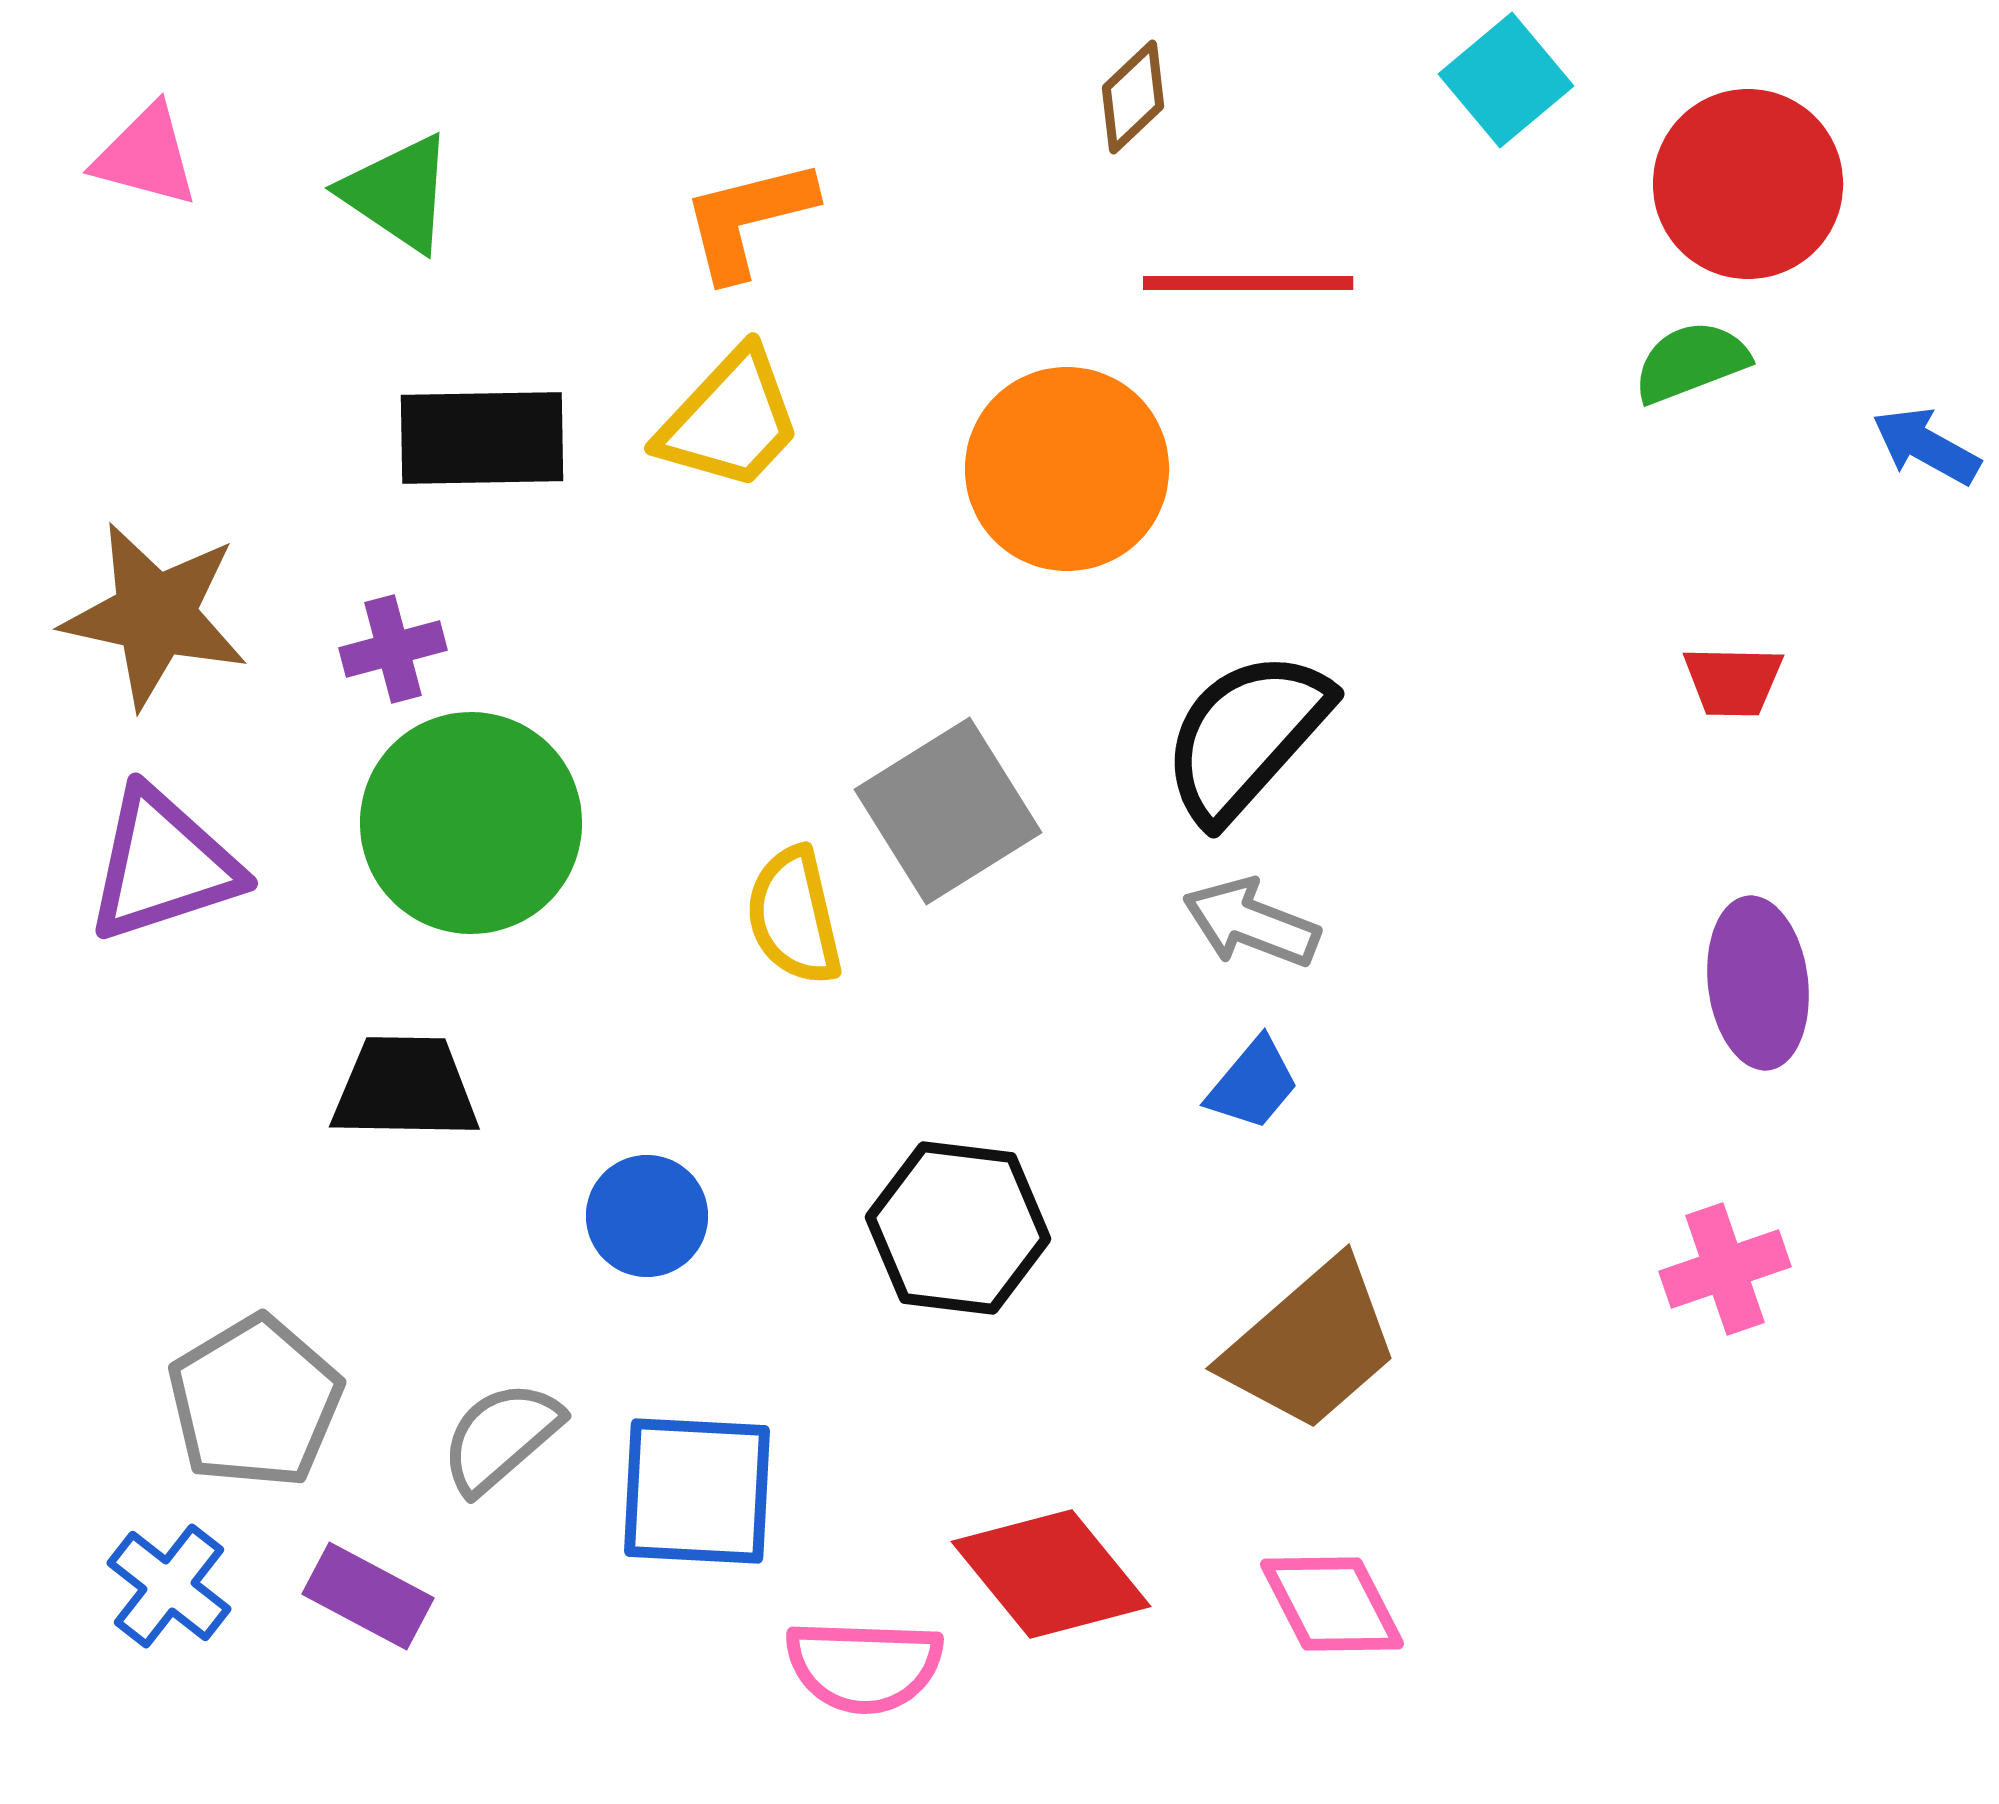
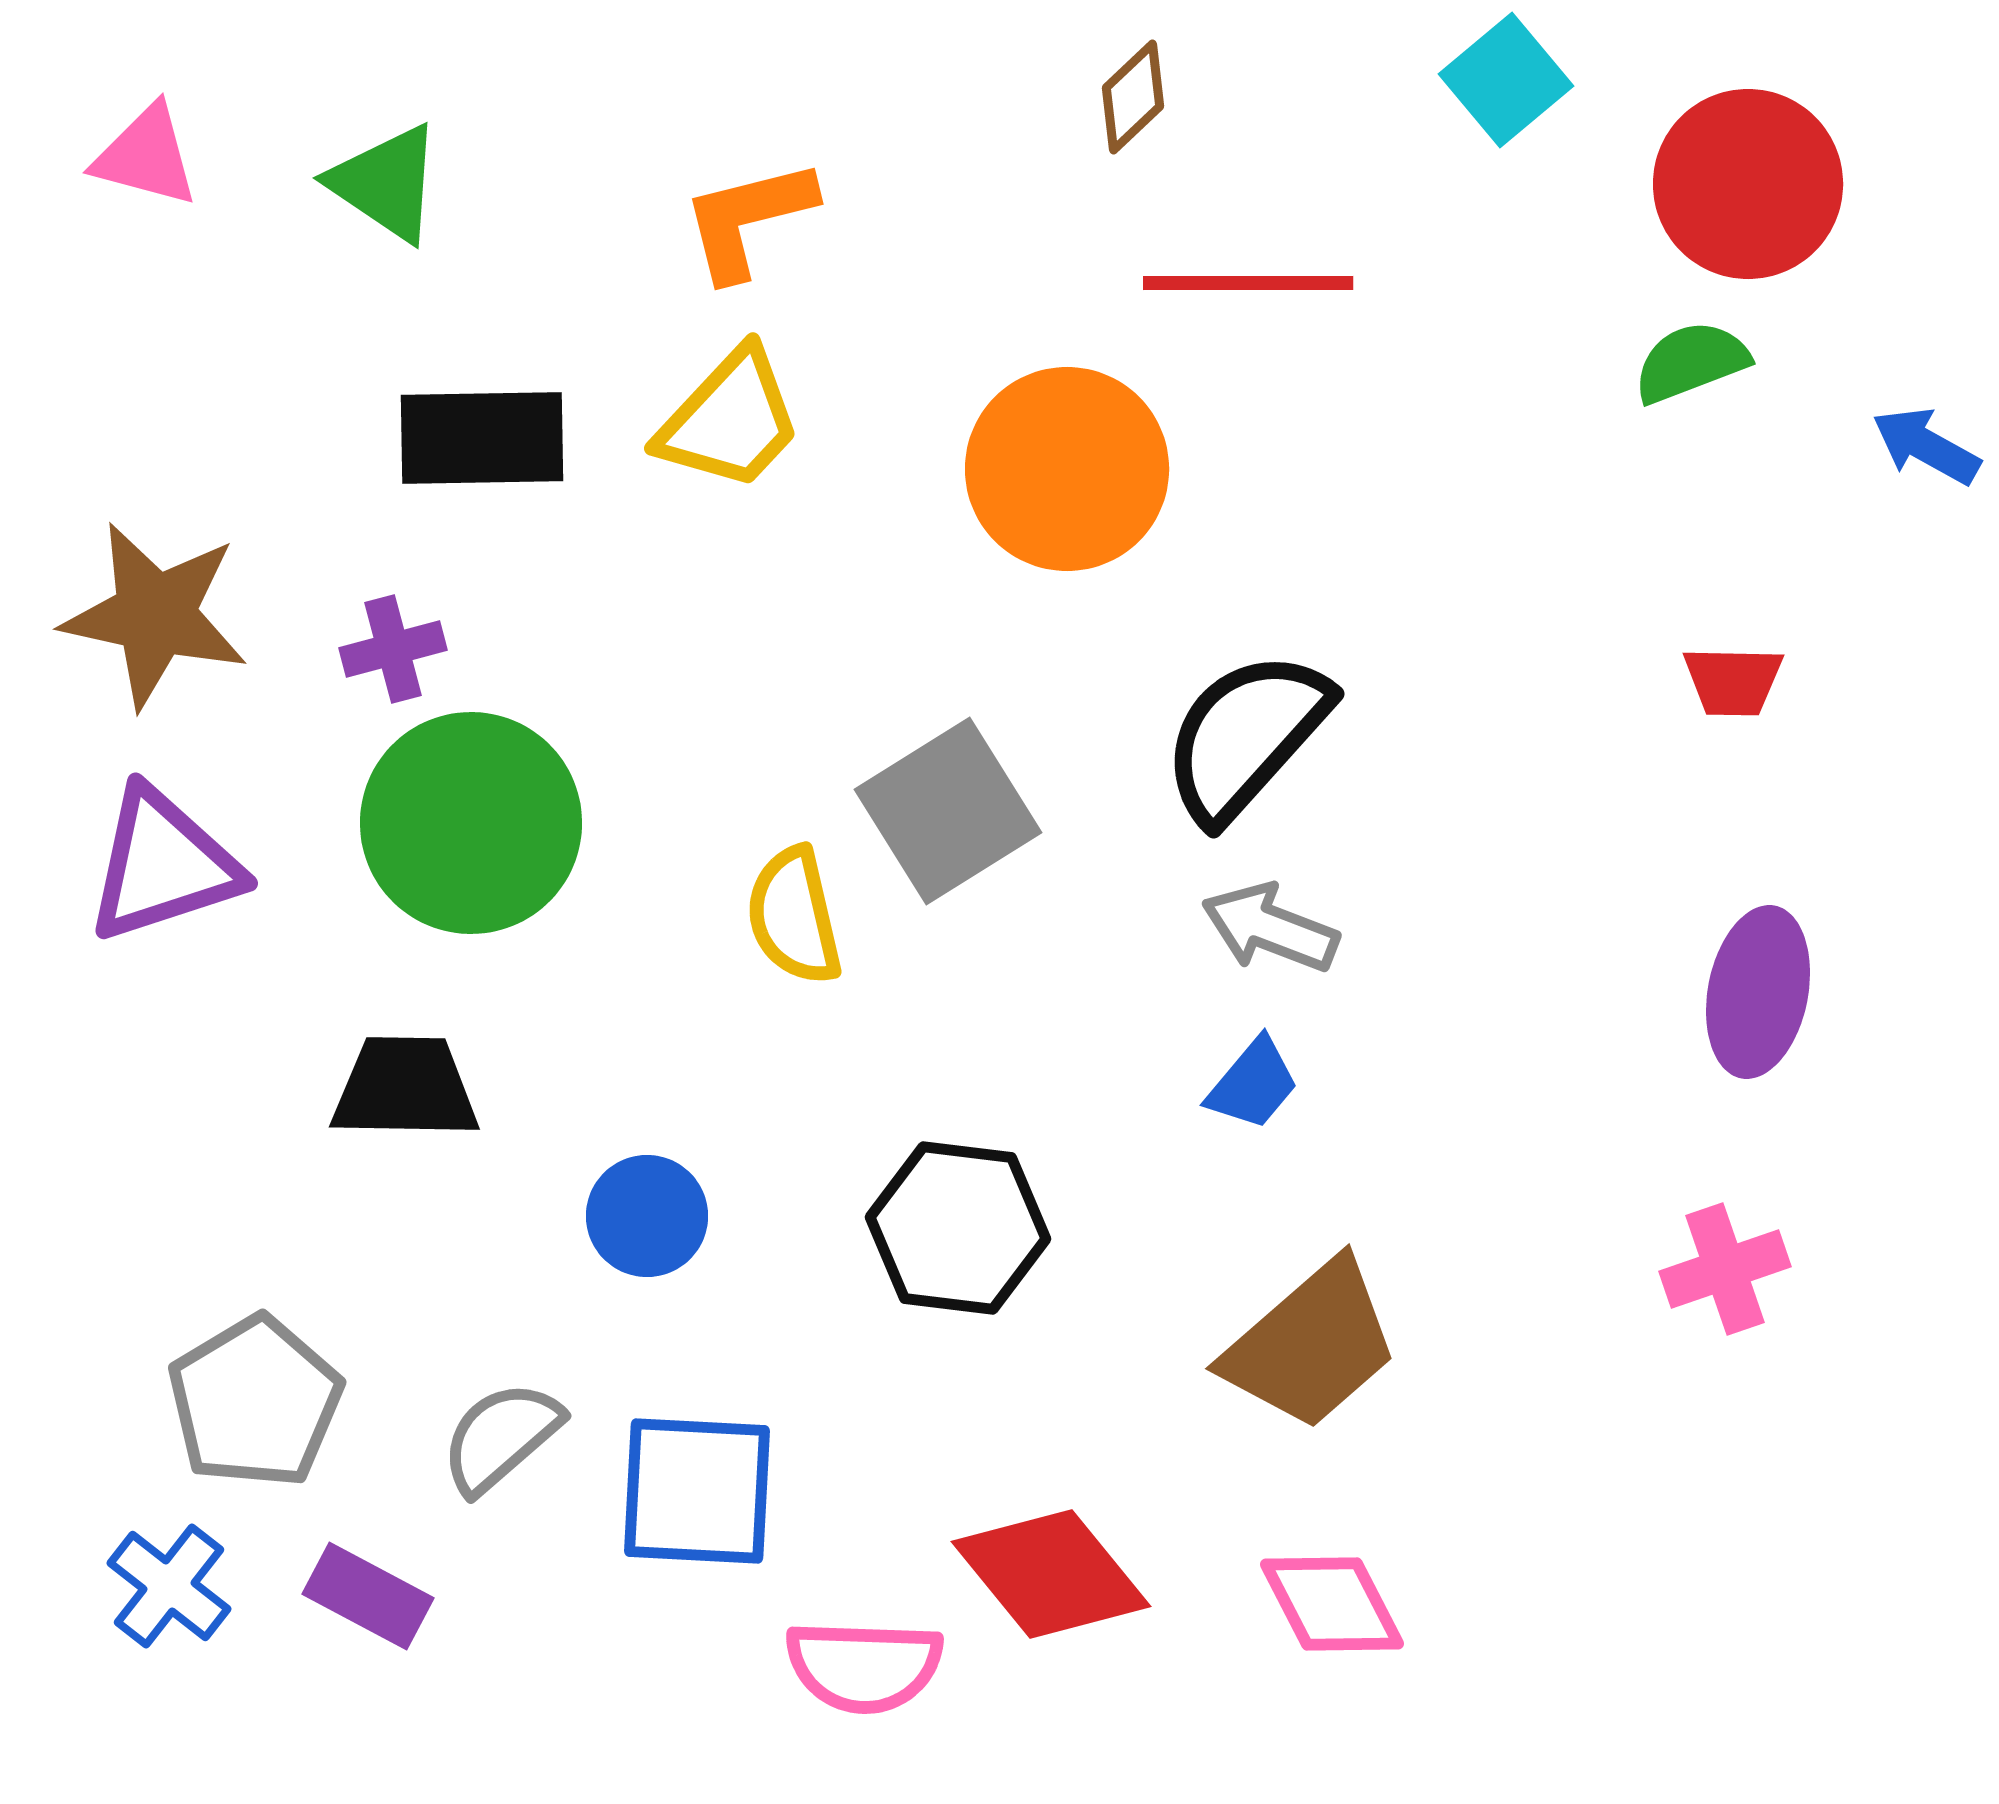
green triangle: moved 12 px left, 10 px up
gray arrow: moved 19 px right, 5 px down
purple ellipse: moved 9 px down; rotated 18 degrees clockwise
